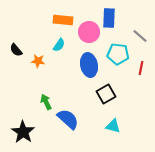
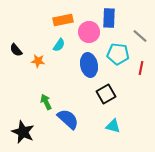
orange rectangle: rotated 18 degrees counterclockwise
black star: rotated 10 degrees counterclockwise
